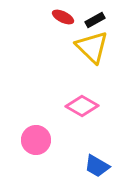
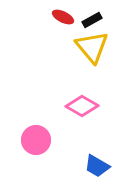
black rectangle: moved 3 px left
yellow triangle: rotated 6 degrees clockwise
